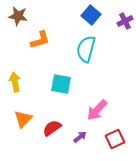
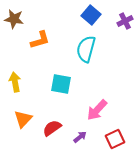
brown star: moved 4 px left, 3 px down
